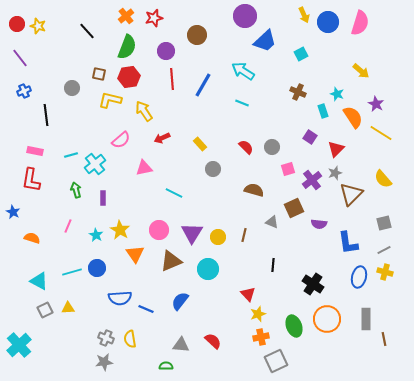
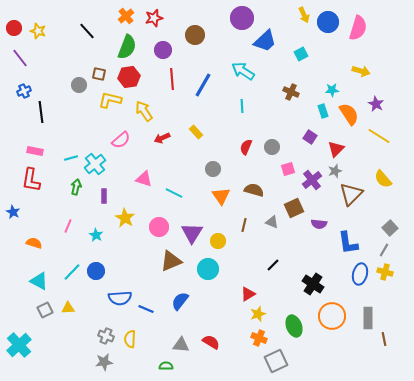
purple circle at (245, 16): moved 3 px left, 2 px down
pink semicircle at (360, 23): moved 2 px left, 5 px down
red circle at (17, 24): moved 3 px left, 4 px down
yellow star at (38, 26): moved 5 px down
brown circle at (197, 35): moved 2 px left
purple circle at (166, 51): moved 3 px left, 1 px up
yellow arrow at (361, 71): rotated 24 degrees counterclockwise
gray circle at (72, 88): moved 7 px right, 3 px up
brown cross at (298, 92): moved 7 px left
cyan star at (337, 94): moved 5 px left, 4 px up; rotated 24 degrees counterclockwise
cyan line at (242, 103): moved 3 px down; rotated 64 degrees clockwise
black line at (46, 115): moved 5 px left, 3 px up
orange semicircle at (353, 117): moved 4 px left, 3 px up
yellow line at (381, 133): moved 2 px left, 3 px down
yellow rectangle at (200, 144): moved 4 px left, 12 px up
red semicircle at (246, 147): rotated 112 degrees counterclockwise
cyan line at (71, 155): moved 3 px down
pink triangle at (144, 168): moved 11 px down; rotated 30 degrees clockwise
gray star at (335, 173): moved 2 px up
green arrow at (76, 190): moved 3 px up; rotated 28 degrees clockwise
purple rectangle at (103, 198): moved 1 px right, 2 px up
gray square at (384, 223): moved 6 px right, 5 px down; rotated 28 degrees counterclockwise
yellow star at (120, 230): moved 5 px right, 12 px up
pink circle at (159, 230): moved 3 px up
brown line at (244, 235): moved 10 px up
yellow circle at (218, 237): moved 4 px down
orange semicircle at (32, 238): moved 2 px right, 5 px down
gray line at (384, 250): rotated 32 degrees counterclockwise
orange triangle at (135, 254): moved 86 px right, 58 px up
black line at (273, 265): rotated 40 degrees clockwise
blue circle at (97, 268): moved 1 px left, 3 px down
cyan line at (72, 272): rotated 30 degrees counterclockwise
blue ellipse at (359, 277): moved 1 px right, 3 px up
red triangle at (248, 294): rotated 42 degrees clockwise
orange circle at (327, 319): moved 5 px right, 3 px up
gray rectangle at (366, 319): moved 2 px right, 1 px up
orange cross at (261, 337): moved 2 px left, 1 px down; rotated 35 degrees clockwise
gray cross at (106, 338): moved 2 px up
yellow semicircle at (130, 339): rotated 12 degrees clockwise
red semicircle at (213, 341): moved 2 px left, 1 px down; rotated 12 degrees counterclockwise
